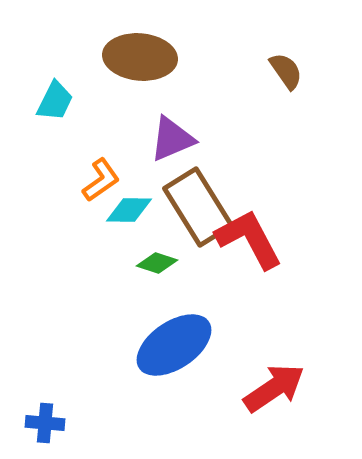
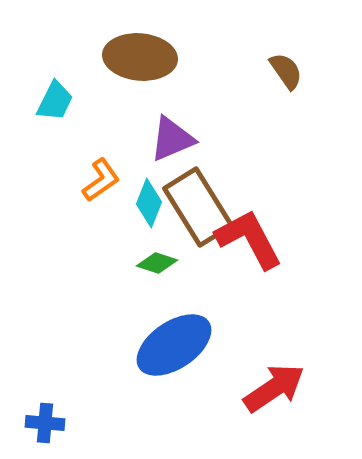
cyan diamond: moved 20 px right, 7 px up; rotated 69 degrees counterclockwise
